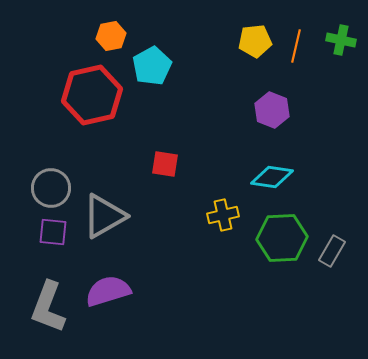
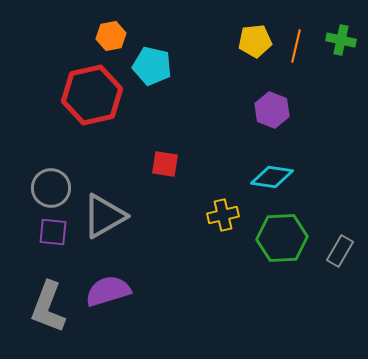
cyan pentagon: rotated 30 degrees counterclockwise
gray rectangle: moved 8 px right
